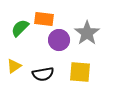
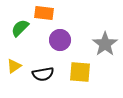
orange rectangle: moved 6 px up
gray star: moved 18 px right, 11 px down
purple circle: moved 1 px right
